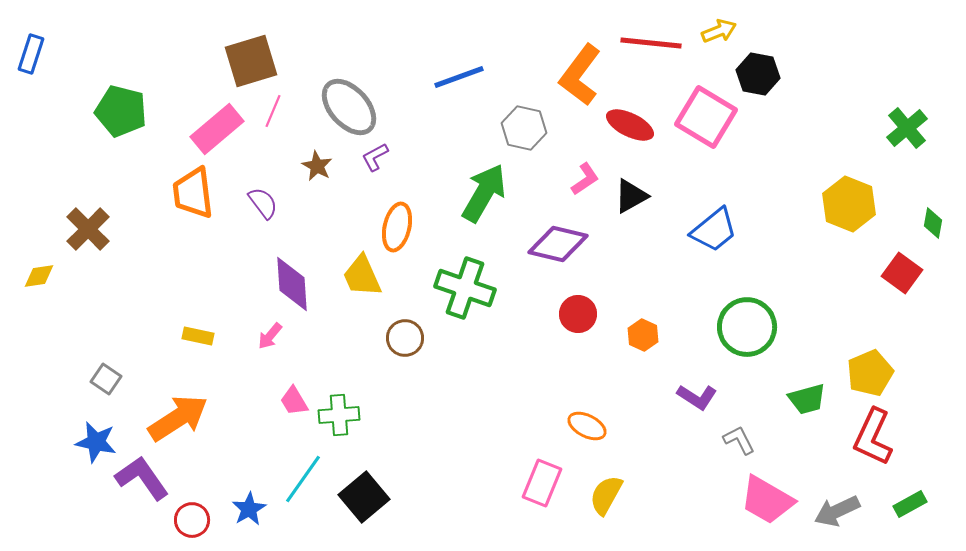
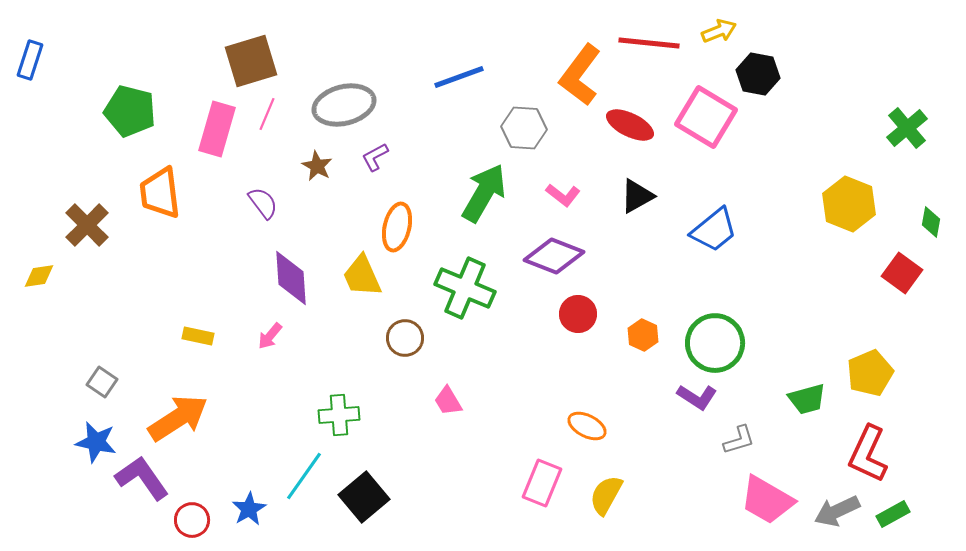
red line at (651, 43): moved 2 px left
blue rectangle at (31, 54): moved 1 px left, 6 px down
gray ellipse at (349, 107): moved 5 px left, 2 px up; rotated 62 degrees counterclockwise
green pentagon at (121, 111): moved 9 px right
pink line at (273, 111): moved 6 px left, 3 px down
gray hexagon at (524, 128): rotated 9 degrees counterclockwise
pink rectangle at (217, 129): rotated 34 degrees counterclockwise
pink L-shape at (585, 179): moved 22 px left, 16 px down; rotated 72 degrees clockwise
orange trapezoid at (193, 193): moved 33 px left
black triangle at (631, 196): moved 6 px right
green diamond at (933, 223): moved 2 px left, 1 px up
brown cross at (88, 229): moved 1 px left, 4 px up
purple diamond at (558, 244): moved 4 px left, 12 px down; rotated 8 degrees clockwise
purple diamond at (292, 284): moved 1 px left, 6 px up
green cross at (465, 288): rotated 4 degrees clockwise
green circle at (747, 327): moved 32 px left, 16 px down
gray square at (106, 379): moved 4 px left, 3 px down
pink trapezoid at (294, 401): moved 154 px right
red L-shape at (873, 437): moved 5 px left, 17 px down
gray L-shape at (739, 440): rotated 100 degrees clockwise
cyan line at (303, 479): moved 1 px right, 3 px up
green rectangle at (910, 504): moved 17 px left, 10 px down
